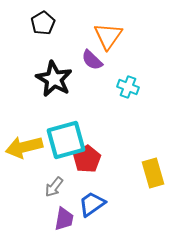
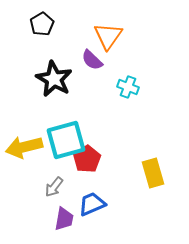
black pentagon: moved 1 px left, 1 px down
blue trapezoid: rotated 12 degrees clockwise
